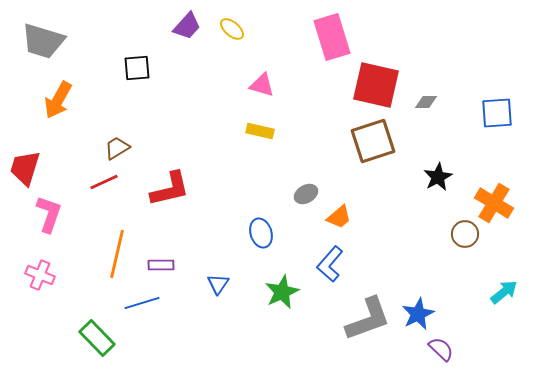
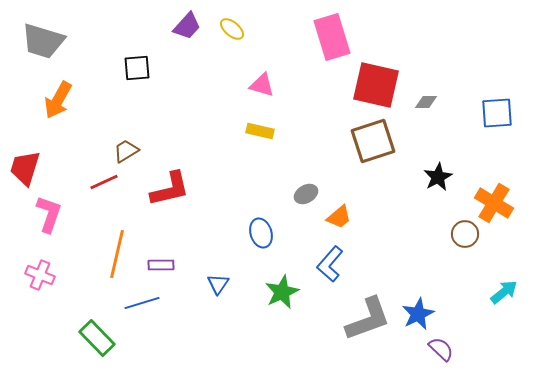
brown trapezoid: moved 9 px right, 3 px down
